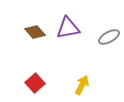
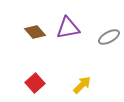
yellow arrow: rotated 18 degrees clockwise
